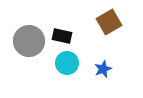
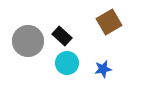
black rectangle: rotated 30 degrees clockwise
gray circle: moved 1 px left
blue star: rotated 12 degrees clockwise
